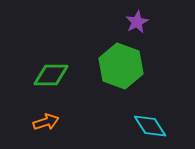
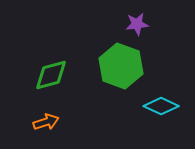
purple star: moved 2 px down; rotated 20 degrees clockwise
green diamond: rotated 15 degrees counterclockwise
cyan diamond: moved 11 px right, 20 px up; rotated 32 degrees counterclockwise
